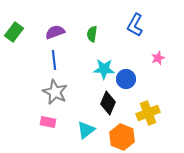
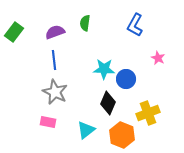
green semicircle: moved 7 px left, 11 px up
pink star: rotated 24 degrees counterclockwise
orange hexagon: moved 2 px up
